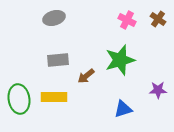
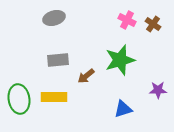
brown cross: moved 5 px left, 5 px down
